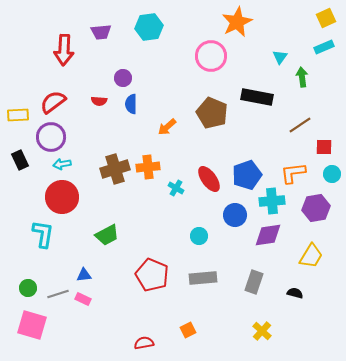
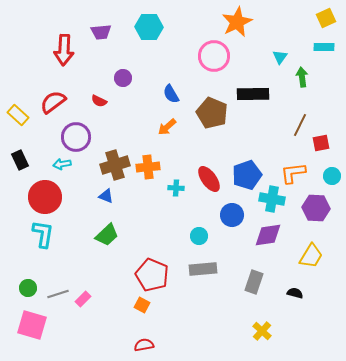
cyan hexagon at (149, 27): rotated 8 degrees clockwise
cyan rectangle at (324, 47): rotated 24 degrees clockwise
pink circle at (211, 56): moved 3 px right
black rectangle at (257, 97): moved 4 px left, 3 px up; rotated 12 degrees counterclockwise
red semicircle at (99, 101): rotated 21 degrees clockwise
blue semicircle at (131, 104): moved 40 px right, 10 px up; rotated 30 degrees counterclockwise
yellow rectangle at (18, 115): rotated 45 degrees clockwise
brown line at (300, 125): rotated 30 degrees counterclockwise
purple circle at (51, 137): moved 25 px right
red square at (324, 147): moved 3 px left, 4 px up; rotated 12 degrees counterclockwise
brown cross at (115, 169): moved 4 px up
cyan circle at (332, 174): moved 2 px down
cyan cross at (176, 188): rotated 28 degrees counterclockwise
red circle at (62, 197): moved 17 px left
cyan cross at (272, 201): moved 2 px up; rotated 15 degrees clockwise
purple hexagon at (316, 208): rotated 12 degrees clockwise
blue circle at (235, 215): moved 3 px left
green trapezoid at (107, 235): rotated 15 degrees counterclockwise
blue triangle at (84, 275): moved 22 px right, 79 px up; rotated 28 degrees clockwise
gray rectangle at (203, 278): moved 9 px up
pink rectangle at (83, 299): rotated 70 degrees counterclockwise
orange square at (188, 330): moved 46 px left, 25 px up; rotated 35 degrees counterclockwise
red semicircle at (144, 343): moved 2 px down
